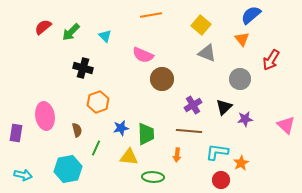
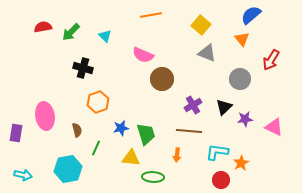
red semicircle: rotated 30 degrees clockwise
pink triangle: moved 12 px left, 2 px down; rotated 18 degrees counterclockwise
green trapezoid: rotated 15 degrees counterclockwise
yellow triangle: moved 2 px right, 1 px down
